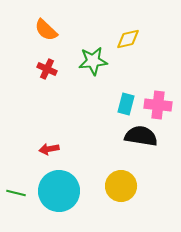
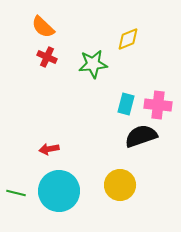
orange semicircle: moved 3 px left, 3 px up
yellow diamond: rotated 10 degrees counterclockwise
green star: moved 3 px down
red cross: moved 12 px up
black semicircle: rotated 28 degrees counterclockwise
yellow circle: moved 1 px left, 1 px up
